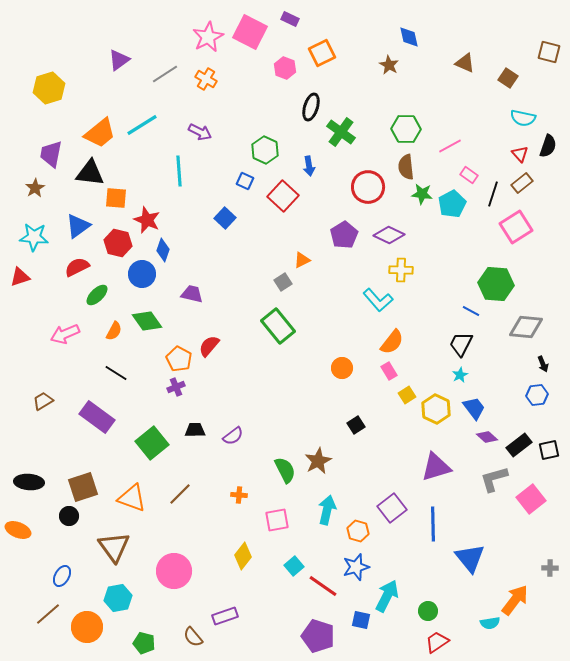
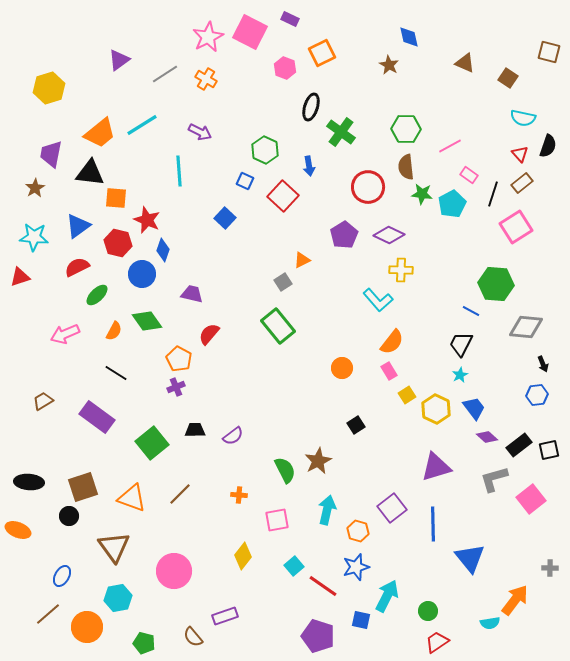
red semicircle at (209, 346): moved 12 px up
